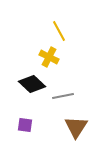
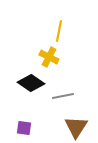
yellow line: rotated 40 degrees clockwise
black diamond: moved 1 px left, 1 px up; rotated 8 degrees counterclockwise
purple square: moved 1 px left, 3 px down
